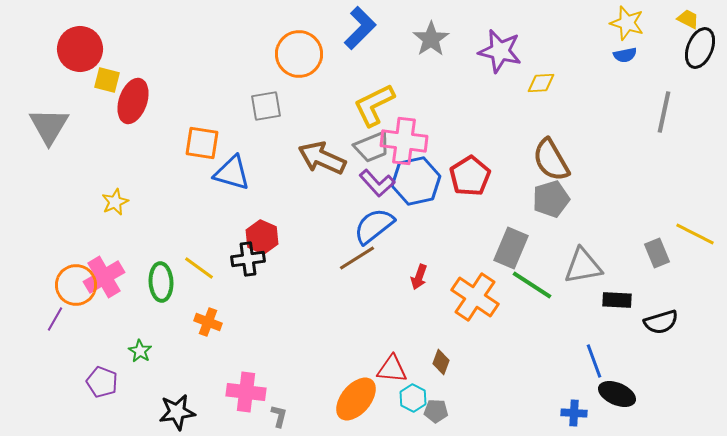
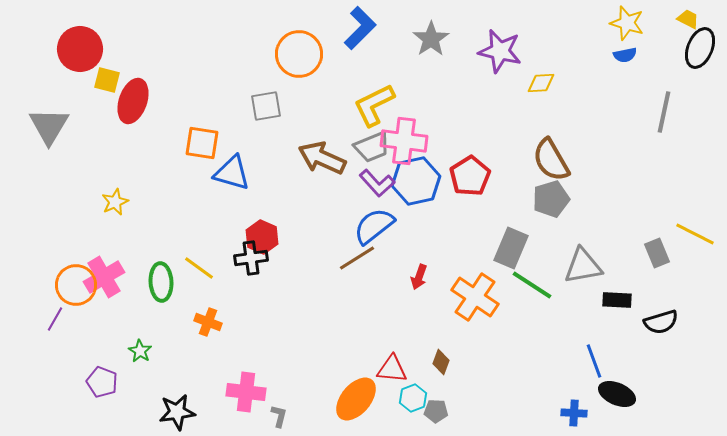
black cross at (248, 259): moved 3 px right, 1 px up
cyan hexagon at (413, 398): rotated 12 degrees clockwise
